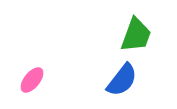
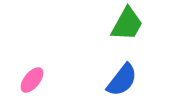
green trapezoid: moved 9 px left, 11 px up; rotated 9 degrees clockwise
